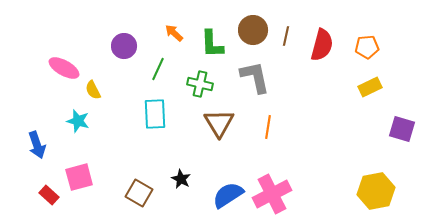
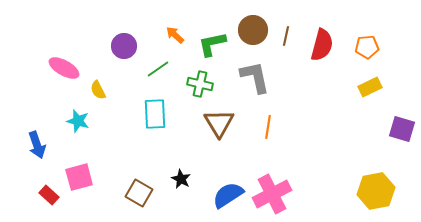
orange arrow: moved 1 px right, 2 px down
green L-shape: rotated 80 degrees clockwise
green line: rotated 30 degrees clockwise
yellow semicircle: moved 5 px right
